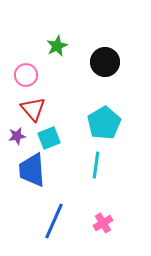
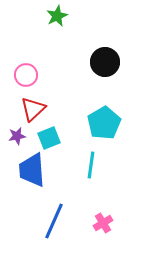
green star: moved 30 px up
red triangle: rotated 28 degrees clockwise
cyan line: moved 5 px left
